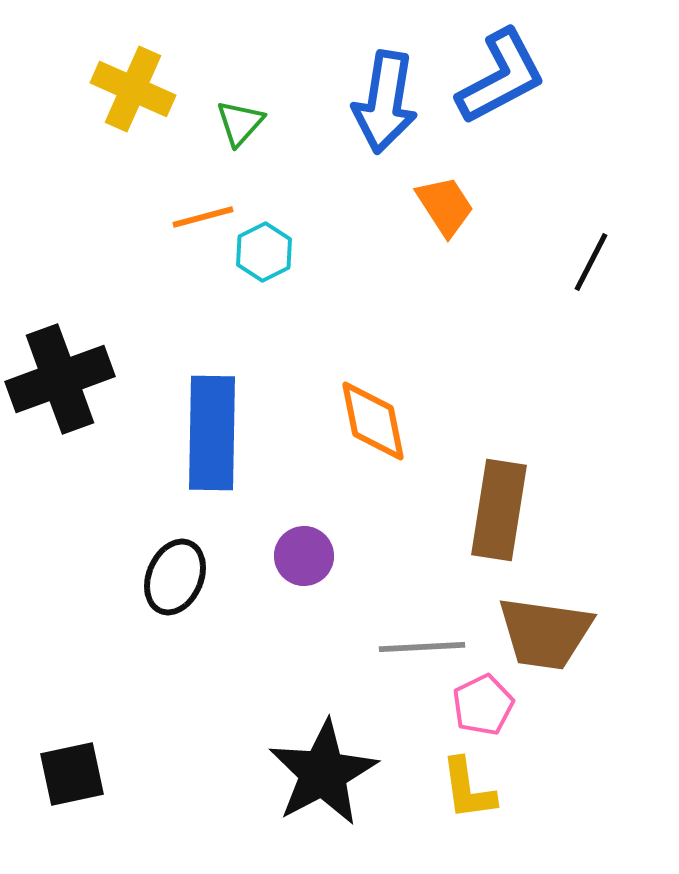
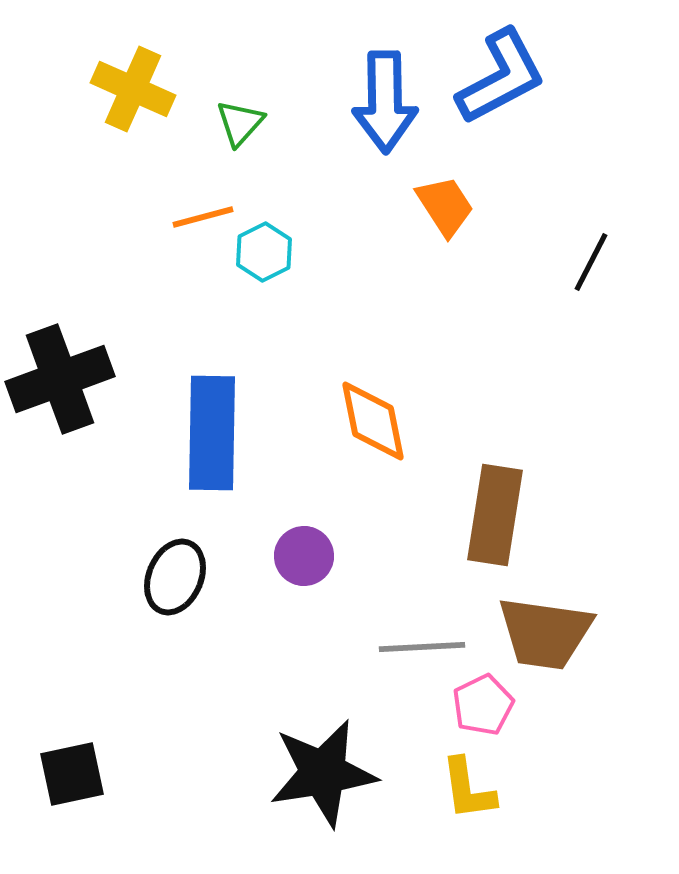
blue arrow: rotated 10 degrees counterclockwise
brown rectangle: moved 4 px left, 5 px down
black star: rotated 19 degrees clockwise
